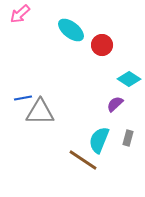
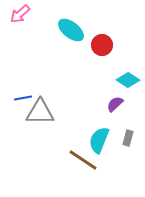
cyan diamond: moved 1 px left, 1 px down
